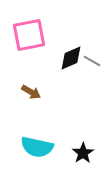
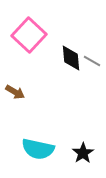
pink square: rotated 36 degrees counterclockwise
black diamond: rotated 72 degrees counterclockwise
brown arrow: moved 16 px left
cyan semicircle: moved 1 px right, 2 px down
